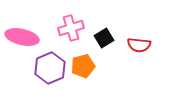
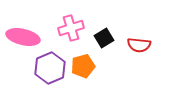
pink ellipse: moved 1 px right
